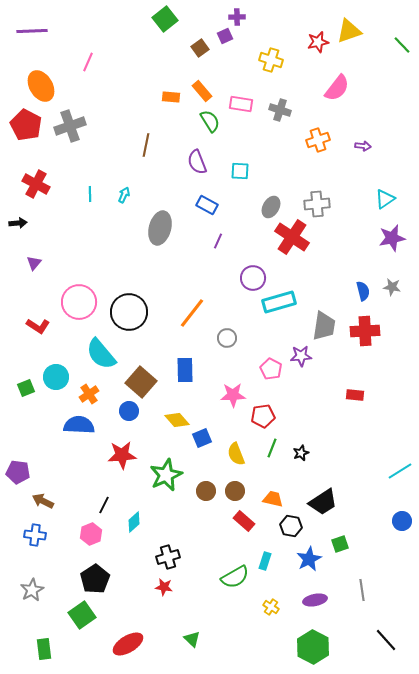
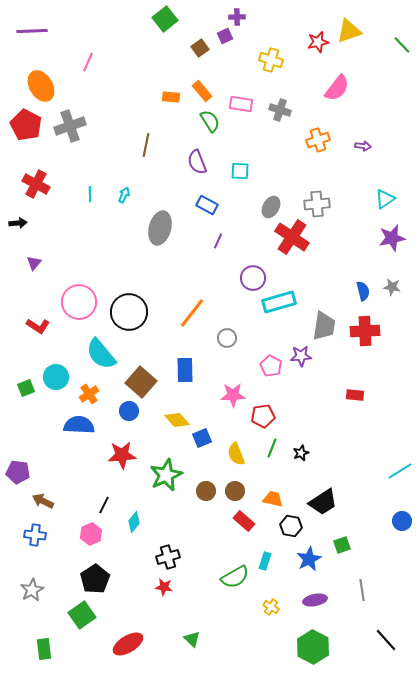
pink pentagon at (271, 369): moved 3 px up
cyan diamond at (134, 522): rotated 10 degrees counterclockwise
green square at (340, 544): moved 2 px right, 1 px down
